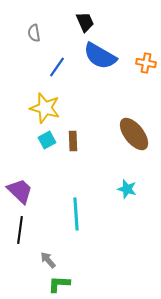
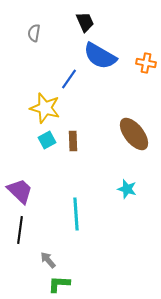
gray semicircle: rotated 18 degrees clockwise
blue line: moved 12 px right, 12 px down
